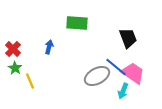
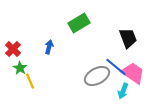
green rectangle: moved 2 px right; rotated 35 degrees counterclockwise
green star: moved 5 px right
